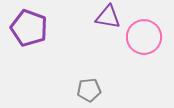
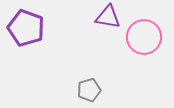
purple pentagon: moved 3 px left
gray pentagon: rotated 10 degrees counterclockwise
